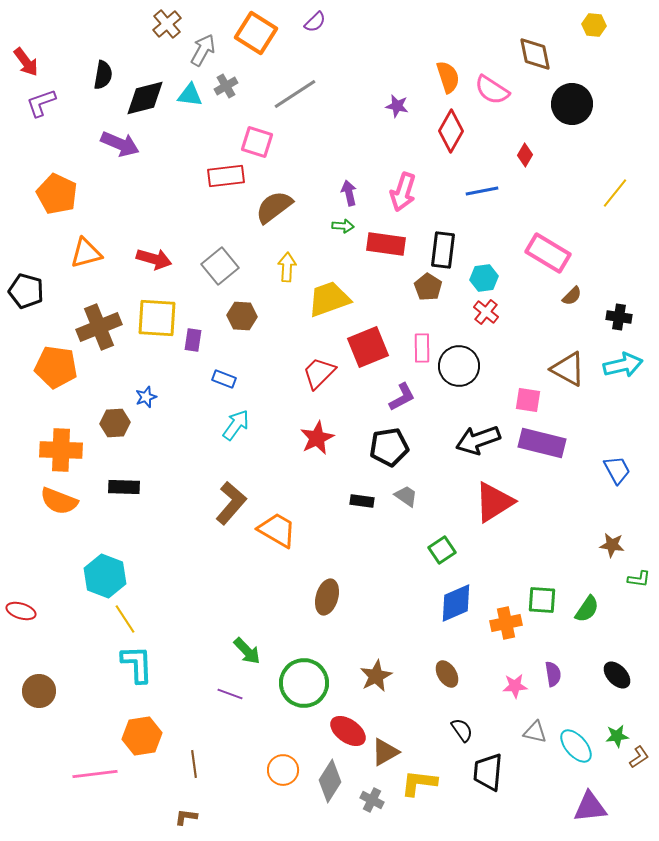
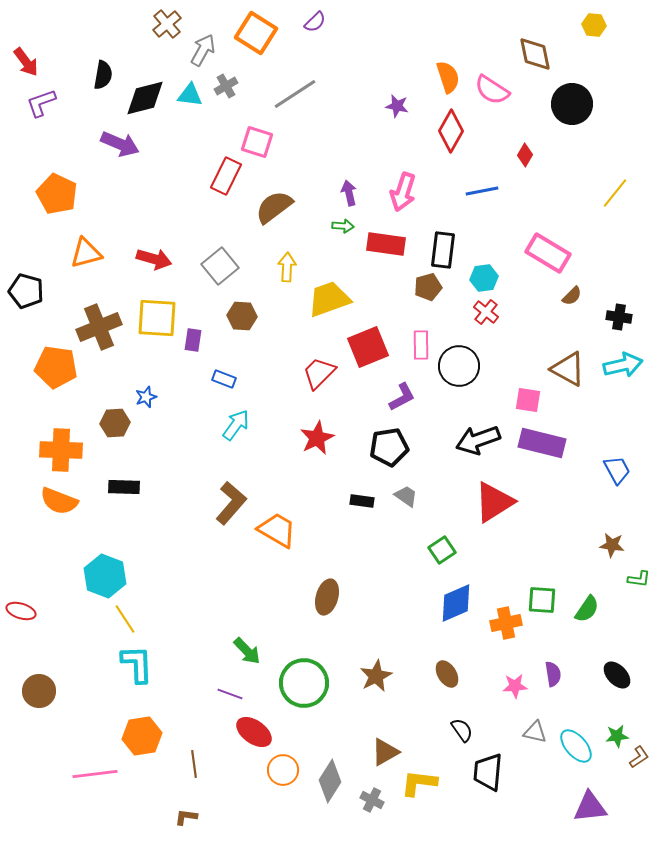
red rectangle at (226, 176): rotated 57 degrees counterclockwise
brown pentagon at (428, 287): rotated 24 degrees clockwise
pink rectangle at (422, 348): moved 1 px left, 3 px up
red ellipse at (348, 731): moved 94 px left, 1 px down
